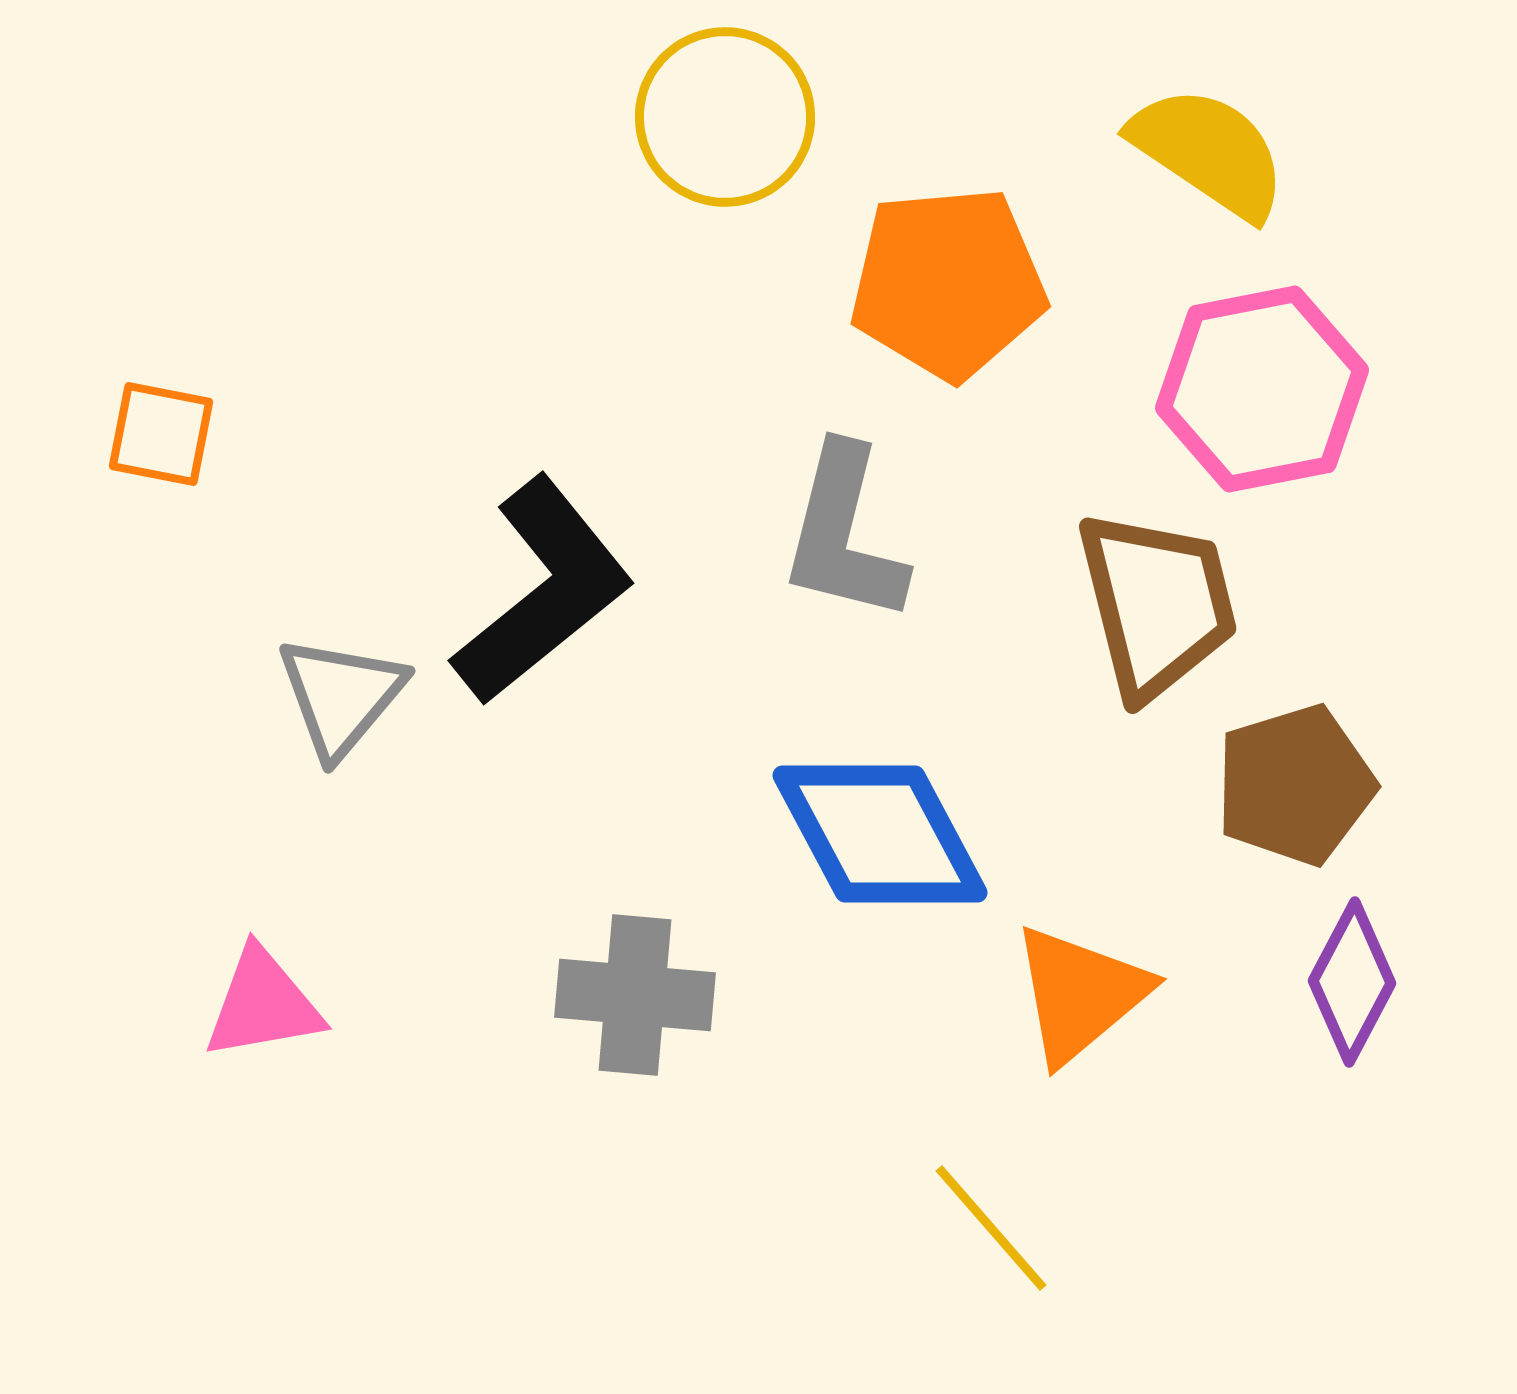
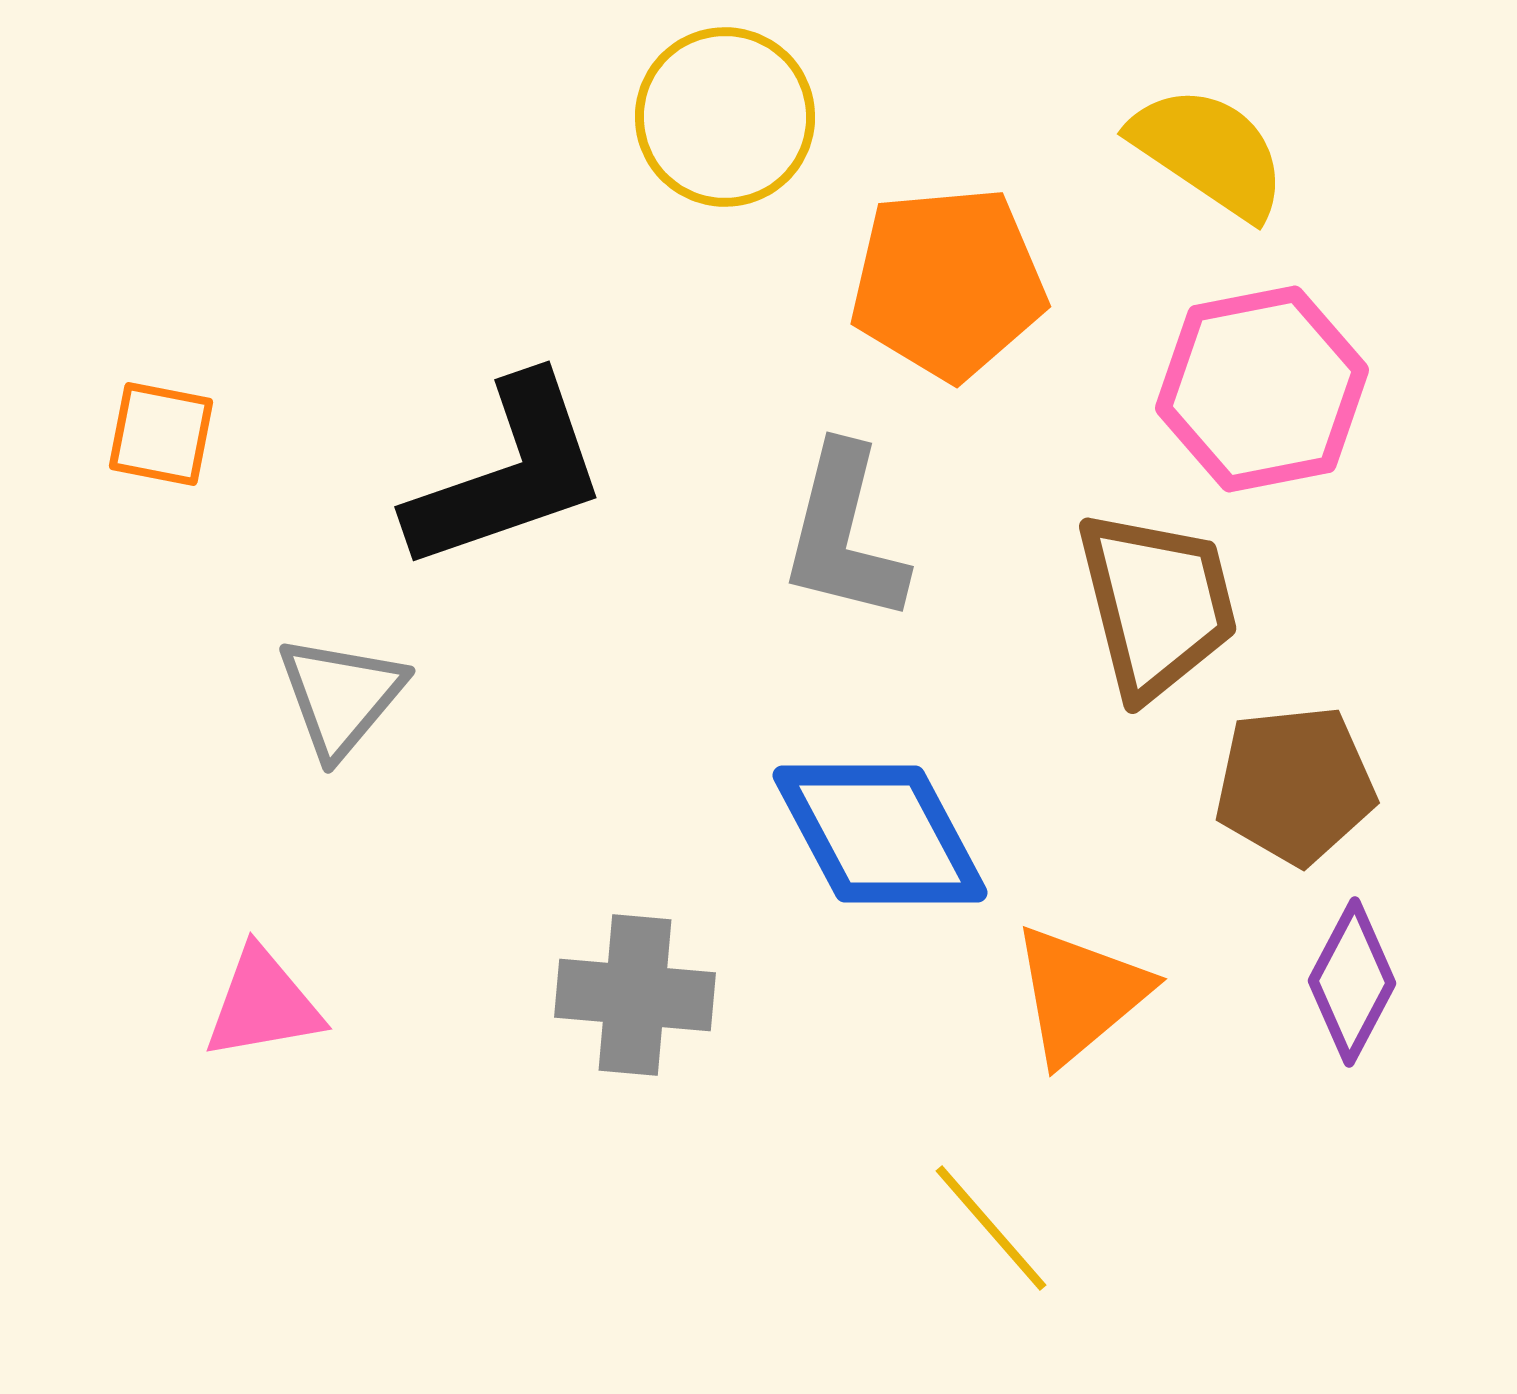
black L-shape: moved 35 px left, 117 px up; rotated 20 degrees clockwise
brown pentagon: rotated 11 degrees clockwise
